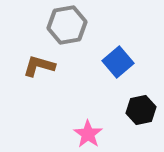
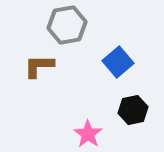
brown L-shape: rotated 16 degrees counterclockwise
black hexagon: moved 8 px left
